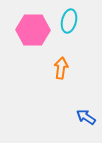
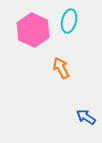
pink hexagon: rotated 24 degrees clockwise
orange arrow: rotated 35 degrees counterclockwise
